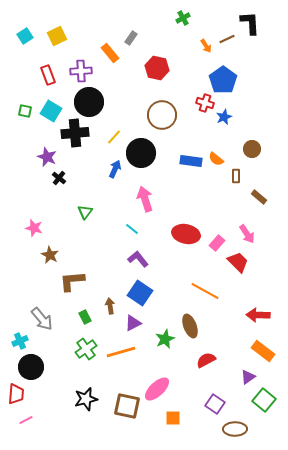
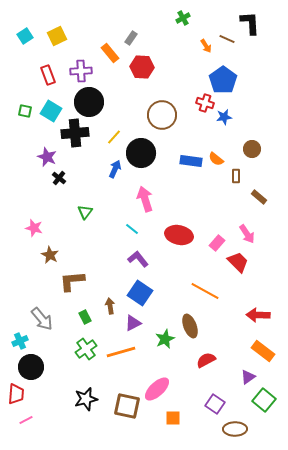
brown line at (227, 39): rotated 49 degrees clockwise
red hexagon at (157, 68): moved 15 px left, 1 px up; rotated 10 degrees counterclockwise
blue star at (224, 117): rotated 14 degrees clockwise
red ellipse at (186, 234): moved 7 px left, 1 px down
